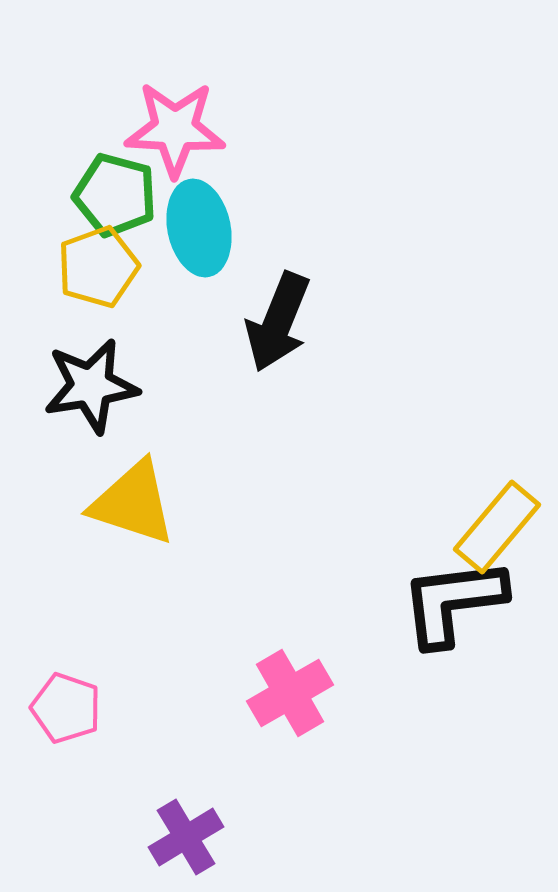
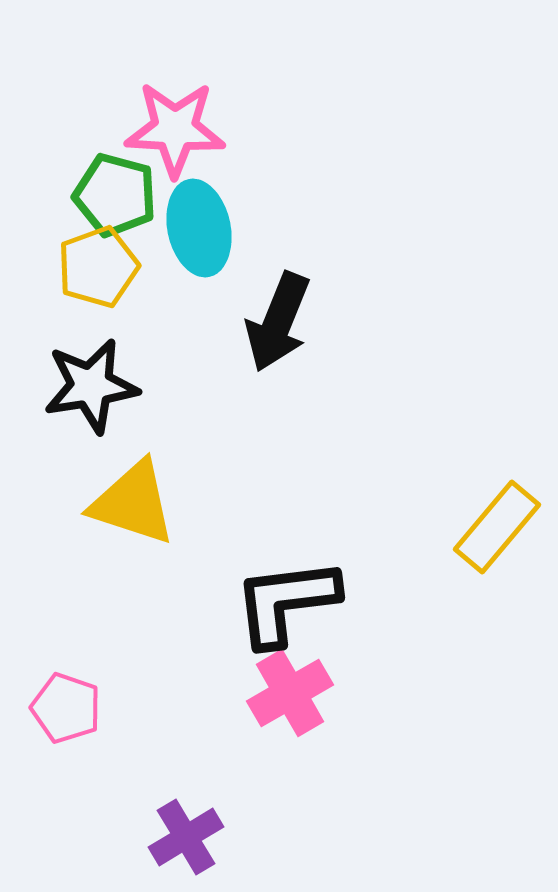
black L-shape: moved 167 px left
